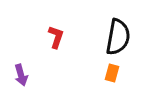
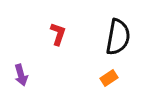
red L-shape: moved 2 px right, 3 px up
orange rectangle: moved 3 px left, 5 px down; rotated 42 degrees clockwise
